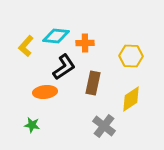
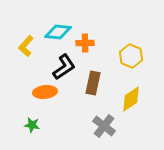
cyan diamond: moved 2 px right, 4 px up
yellow hexagon: rotated 20 degrees clockwise
